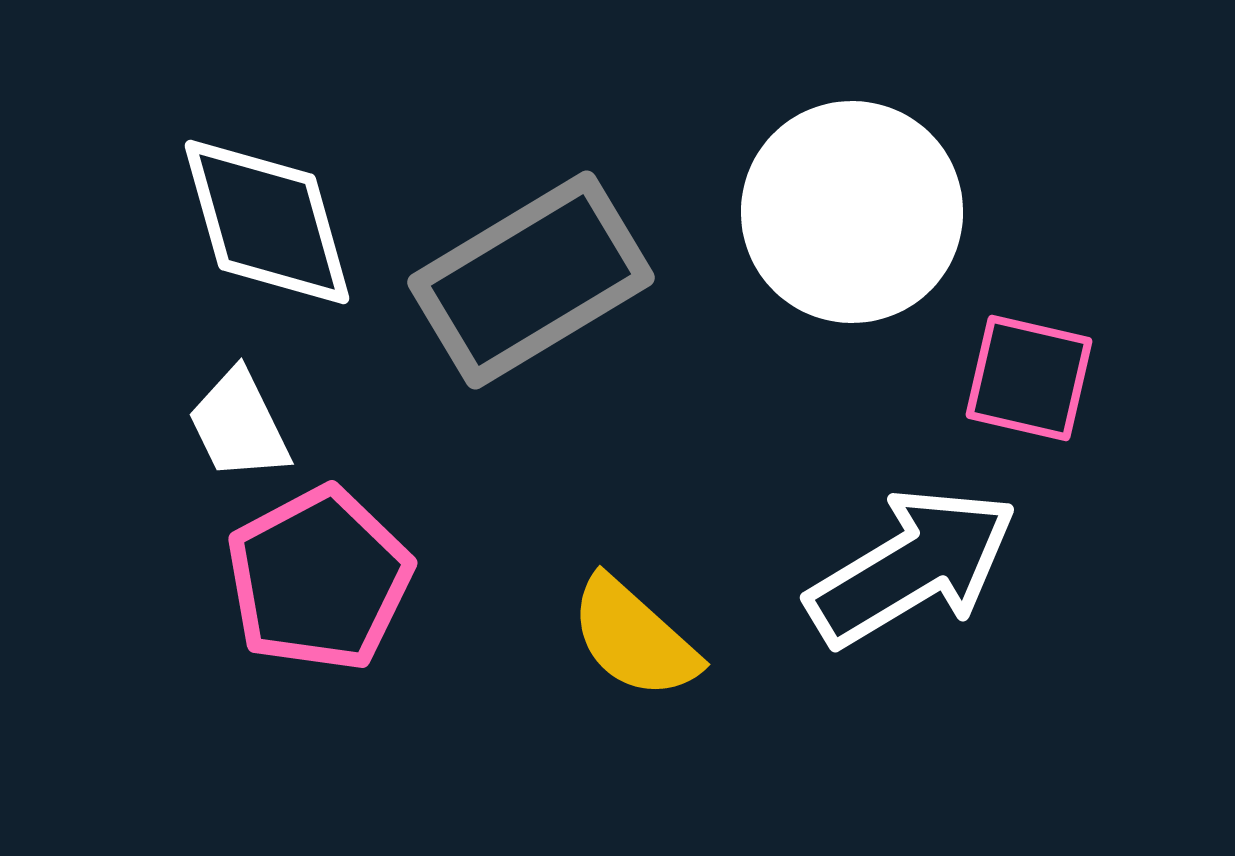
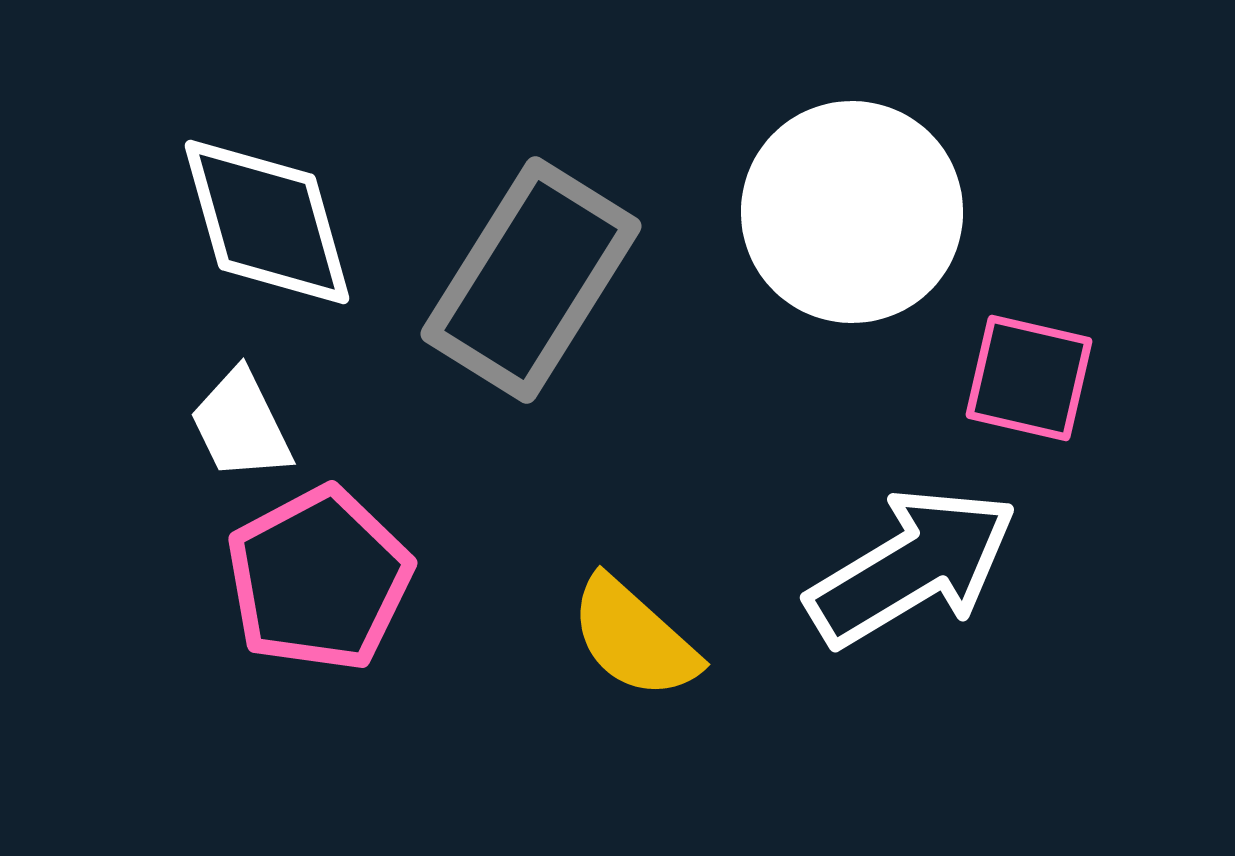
gray rectangle: rotated 27 degrees counterclockwise
white trapezoid: moved 2 px right
